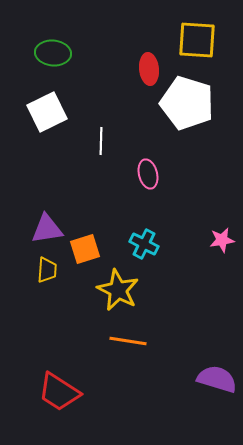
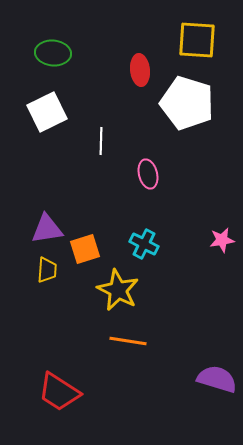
red ellipse: moved 9 px left, 1 px down
